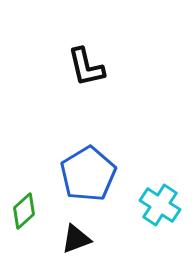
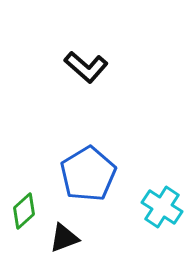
black L-shape: rotated 36 degrees counterclockwise
cyan cross: moved 2 px right, 2 px down
black triangle: moved 12 px left, 1 px up
